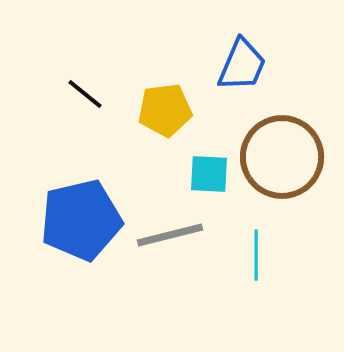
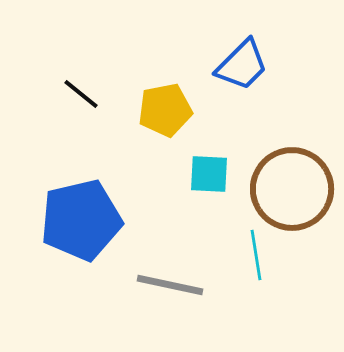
blue trapezoid: rotated 22 degrees clockwise
black line: moved 4 px left
yellow pentagon: rotated 4 degrees counterclockwise
brown circle: moved 10 px right, 32 px down
gray line: moved 50 px down; rotated 26 degrees clockwise
cyan line: rotated 9 degrees counterclockwise
